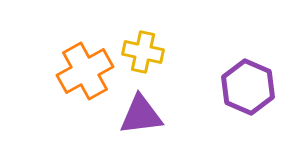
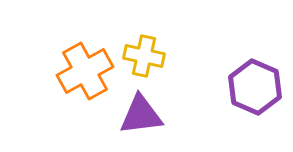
yellow cross: moved 1 px right, 4 px down
purple hexagon: moved 7 px right
